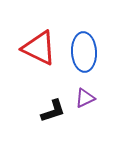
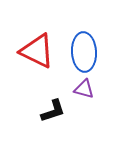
red triangle: moved 2 px left, 3 px down
purple triangle: moved 1 px left, 9 px up; rotated 40 degrees clockwise
